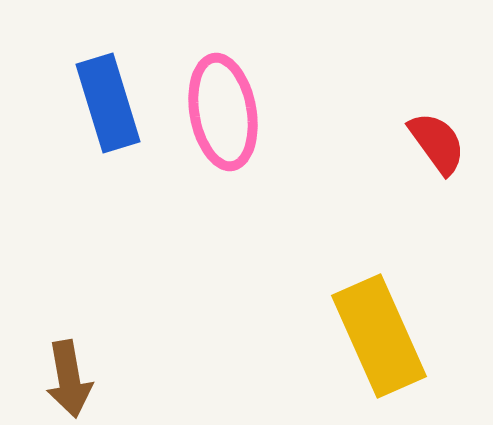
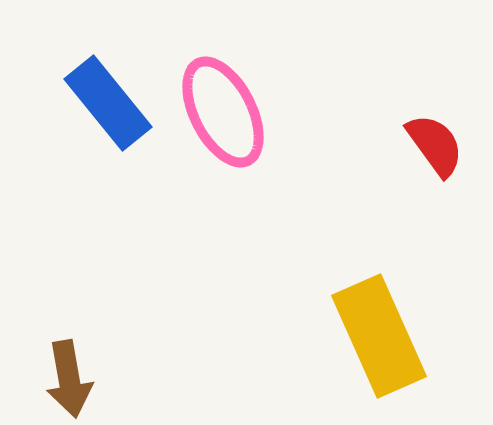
blue rectangle: rotated 22 degrees counterclockwise
pink ellipse: rotated 17 degrees counterclockwise
red semicircle: moved 2 px left, 2 px down
